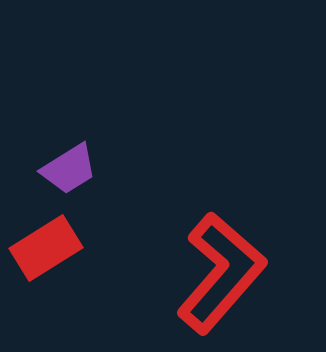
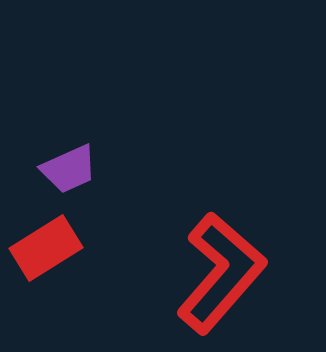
purple trapezoid: rotated 8 degrees clockwise
